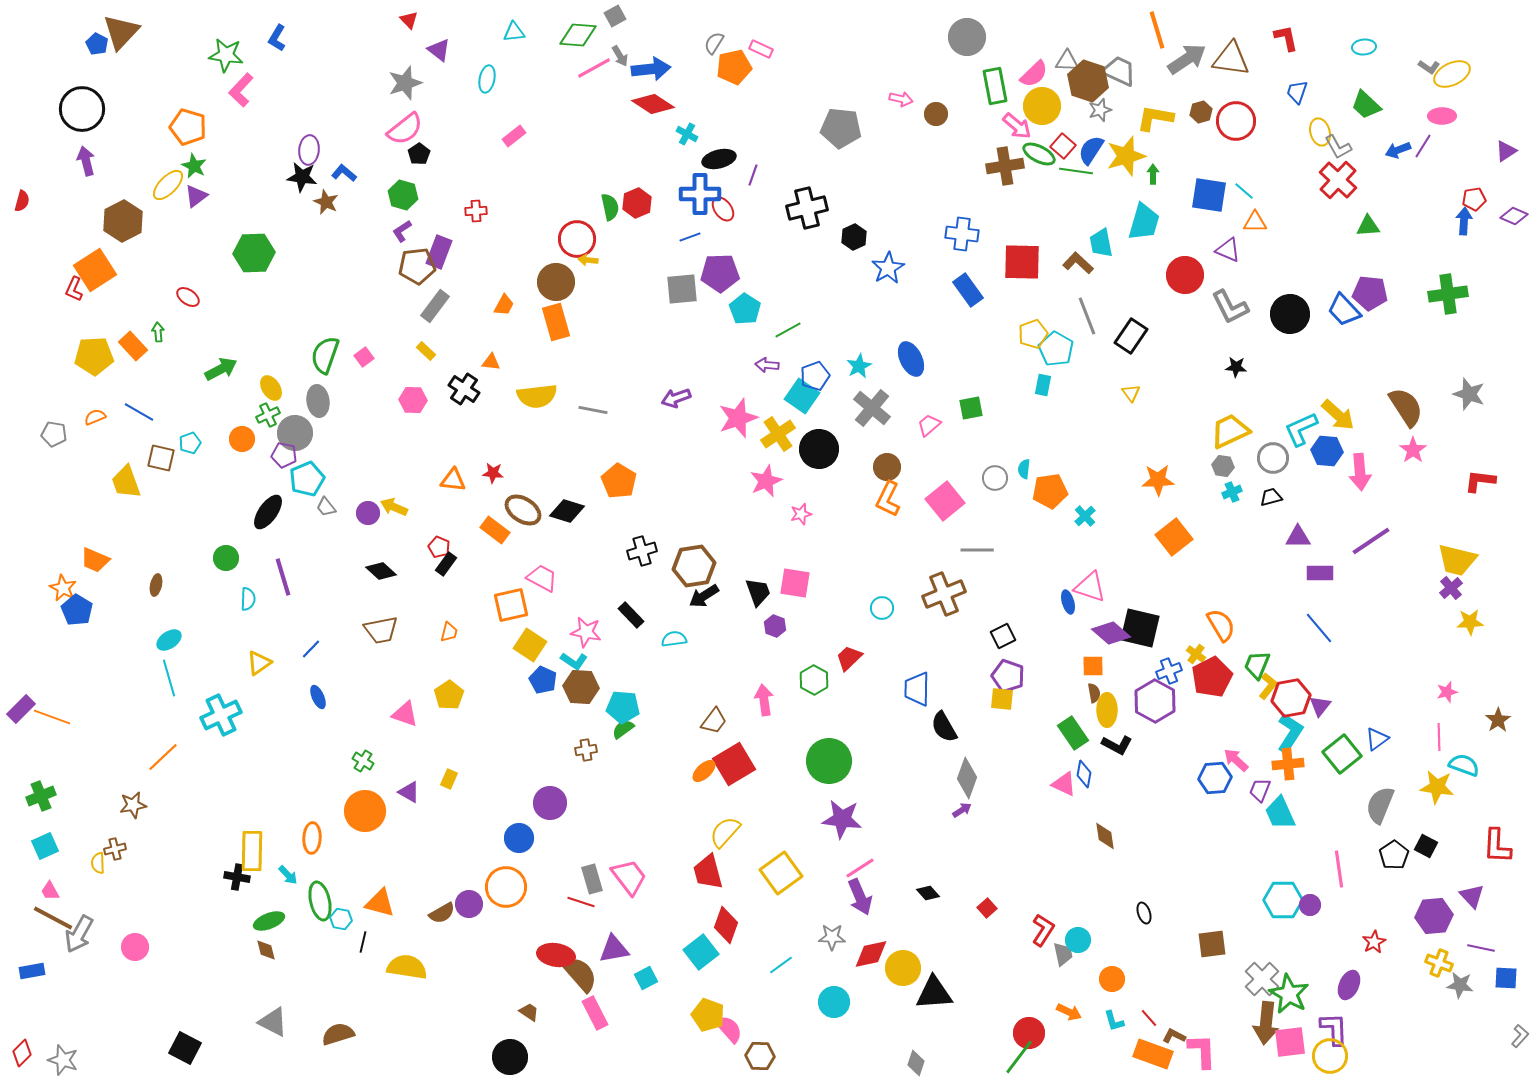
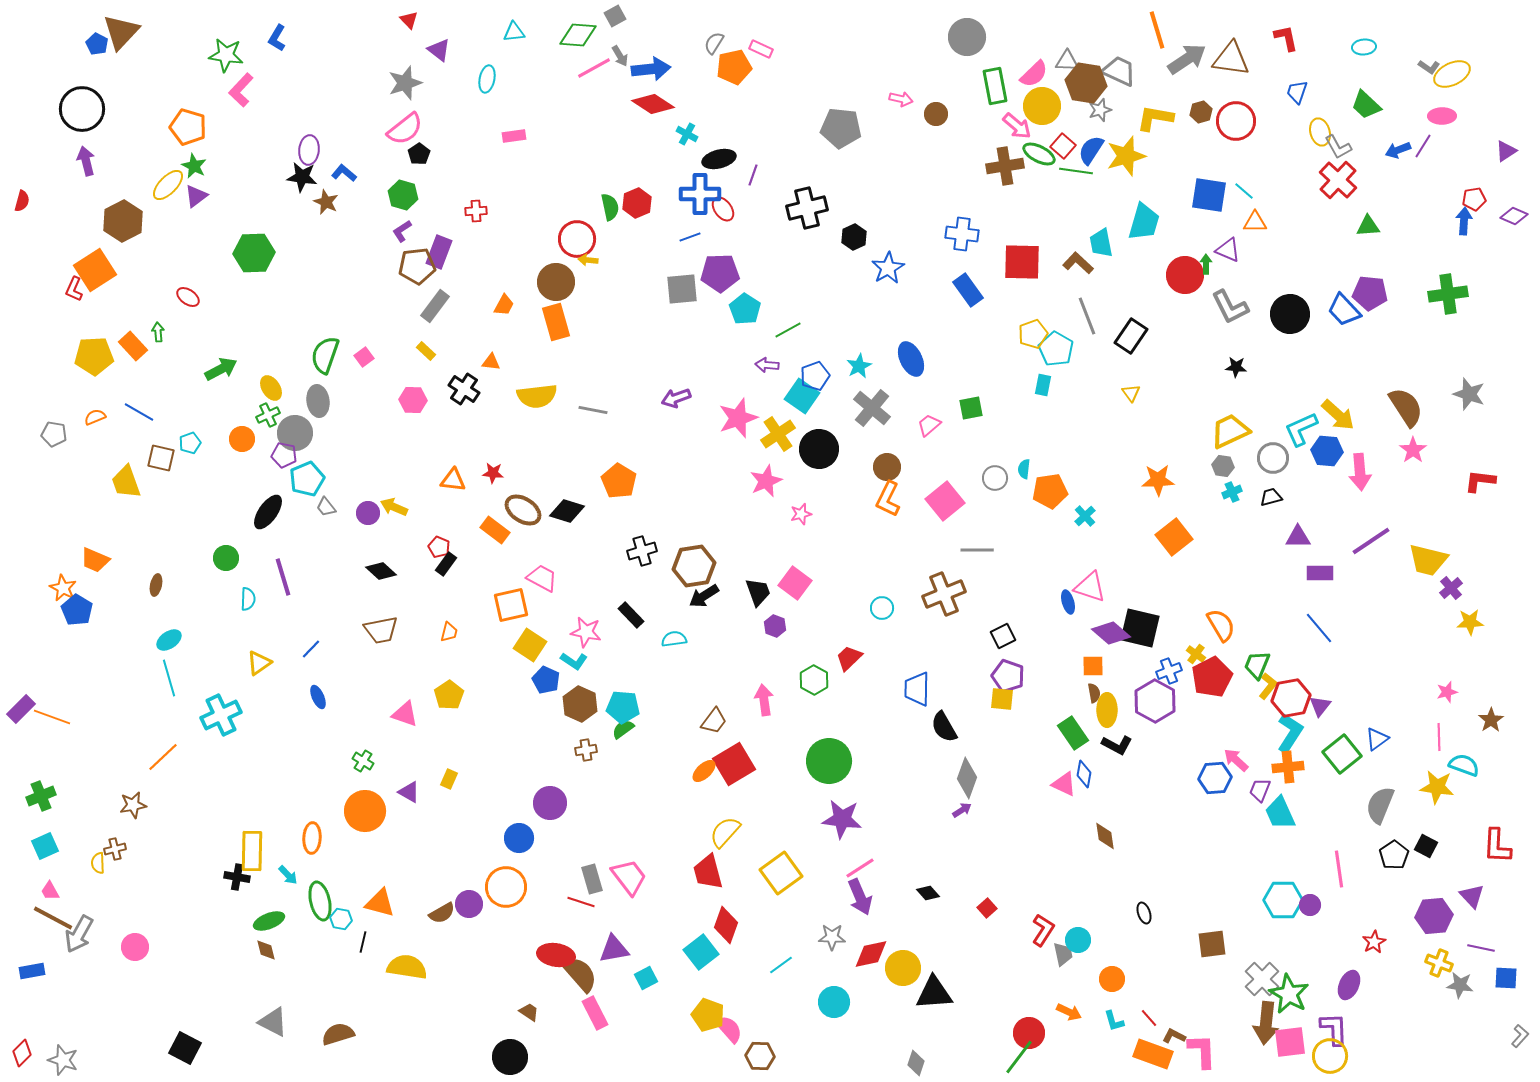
brown hexagon at (1088, 81): moved 2 px left, 2 px down; rotated 9 degrees counterclockwise
pink rectangle at (514, 136): rotated 30 degrees clockwise
green arrow at (1153, 174): moved 53 px right, 90 px down
yellow trapezoid at (1457, 560): moved 29 px left
pink square at (795, 583): rotated 28 degrees clockwise
blue pentagon at (543, 680): moved 3 px right
brown hexagon at (581, 687): moved 1 px left, 17 px down; rotated 20 degrees clockwise
brown star at (1498, 720): moved 7 px left
orange cross at (1288, 764): moved 3 px down
